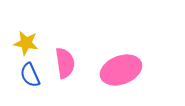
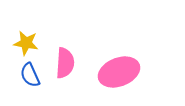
pink semicircle: rotated 12 degrees clockwise
pink ellipse: moved 2 px left, 2 px down
